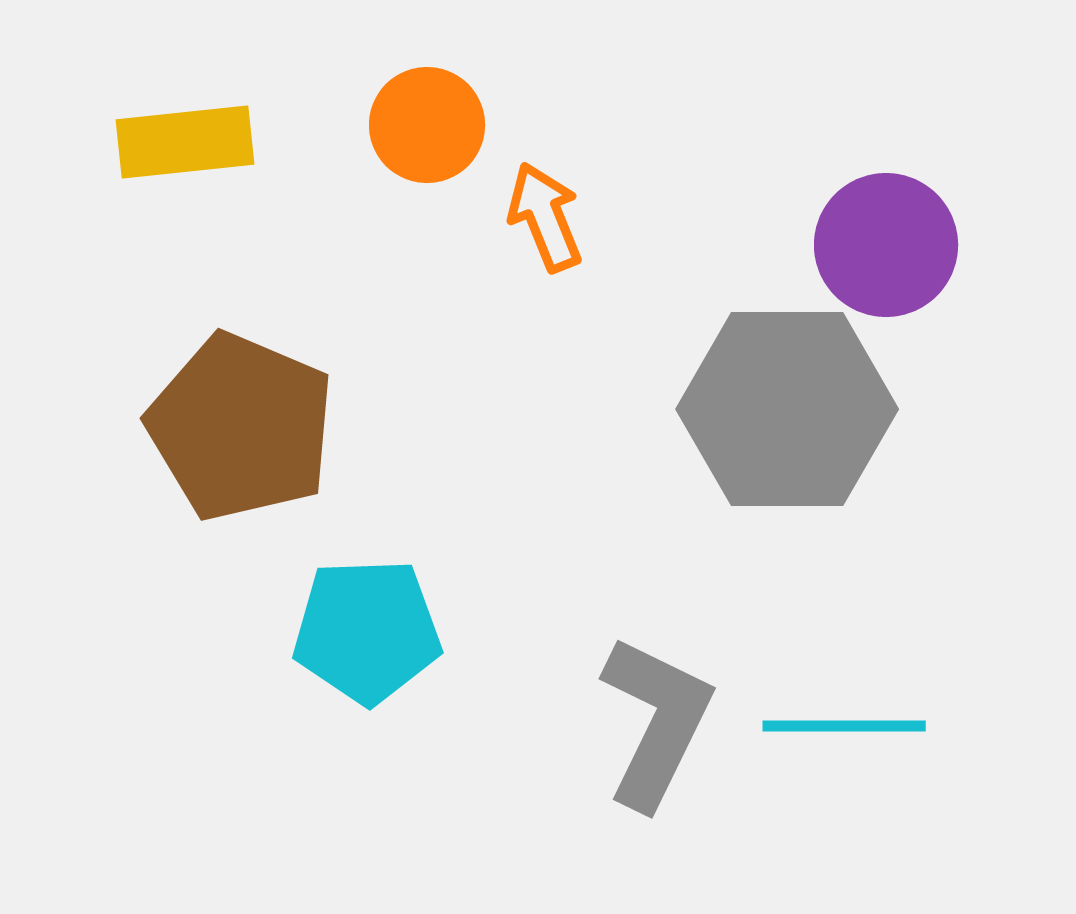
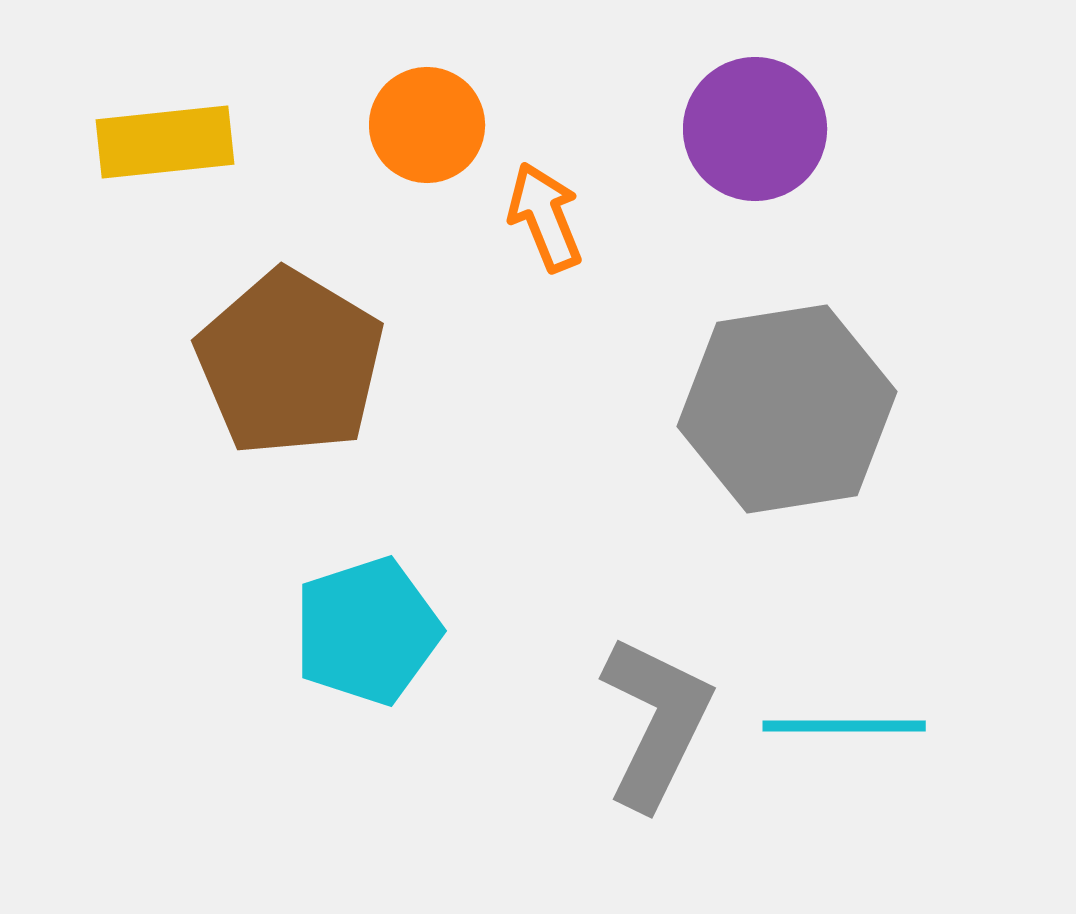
yellow rectangle: moved 20 px left
purple circle: moved 131 px left, 116 px up
gray hexagon: rotated 9 degrees counterclockwise
brown pentagon: moved 49 px right, 64 px up; rotated 8 degrees clockwise
cyan pentagon: rotated 16 degrees counterclockwise
